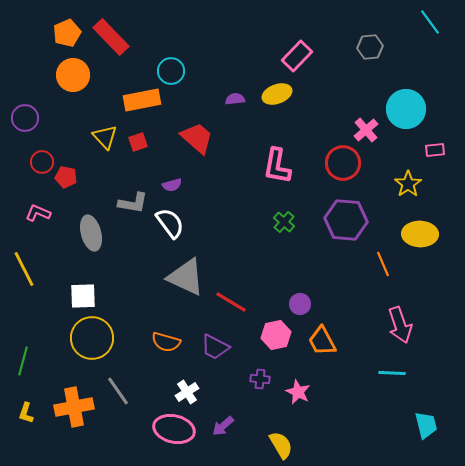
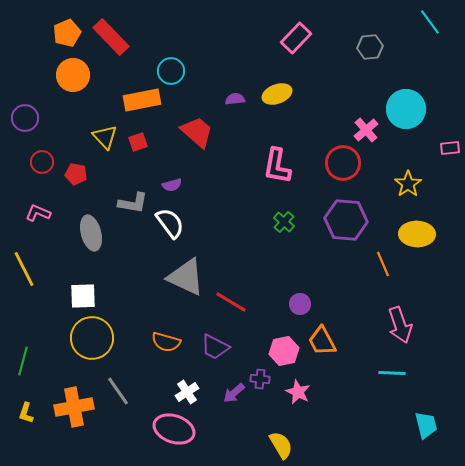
pink rectangle at (297, 56): moved 1 px left, 18 px up
red trapezoid at (197, 138): moved 6 px up
pink rectangle at (435, 150): moved 15 px right, 2 px up
red pentagon at (66, 177): moved 10 px right, 3 px up
yellow ellipse at (420, 234): moved 3 px left
pink hexagon at (276, 335): moved 8 px right, 16 px down
purple arrow at (223, 426): moved 11 px right, 33 px up
pink ellipse at (174, 429): rotated 6 degrees clockwise
